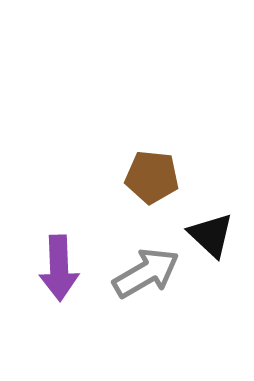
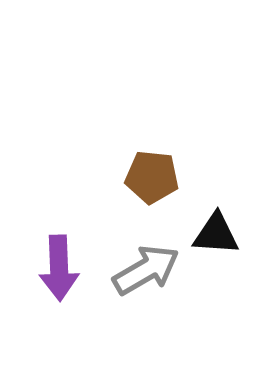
black triangle: moved 5 px right, 1 px up; rotated 39 degrees counterclockwise
gray arrow: moved 3 px up
